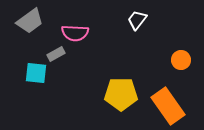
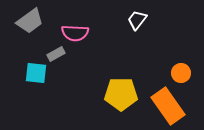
orange circle: moved 13 px down
